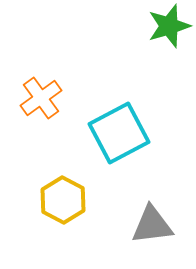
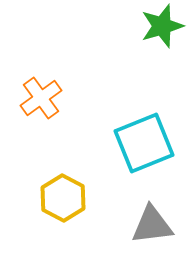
green star: moved 7 px left
cyan square: moved 25 px right, 10 px down; rotated 6 degrees clockwise
yellow hexagon: moved 2 px up
